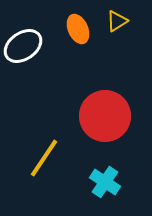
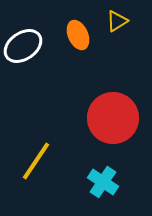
orange ellipse: moved 6 px down
red circle: moved 8 px right, 2 px down
yellow line: moved 8 px left, 3 px down
cyan cross: moved 2 px left
